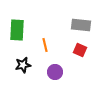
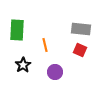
gray rectangle: moved 4 px down
black star: rotated 21 degrees counterclockwise
